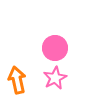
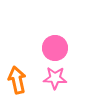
pink star: rotated 30 degrees clockwise
